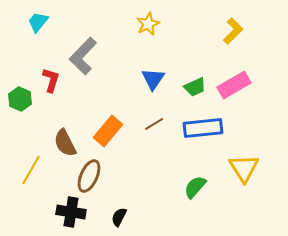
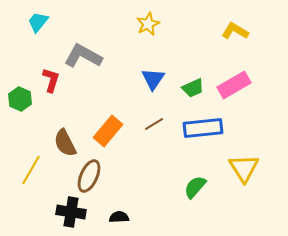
yellow L-shape: moved 2 px right; rotated 104 degrees counterclockwise
gray L-shape: rotated 75 degrees clockwise
green trapezoid: moved 2 px left, 1 px down
black semicircle: rotated 60 degrees clockwise
